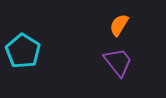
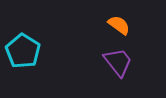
orange semicircle: rotated 95 degrees clockwise
